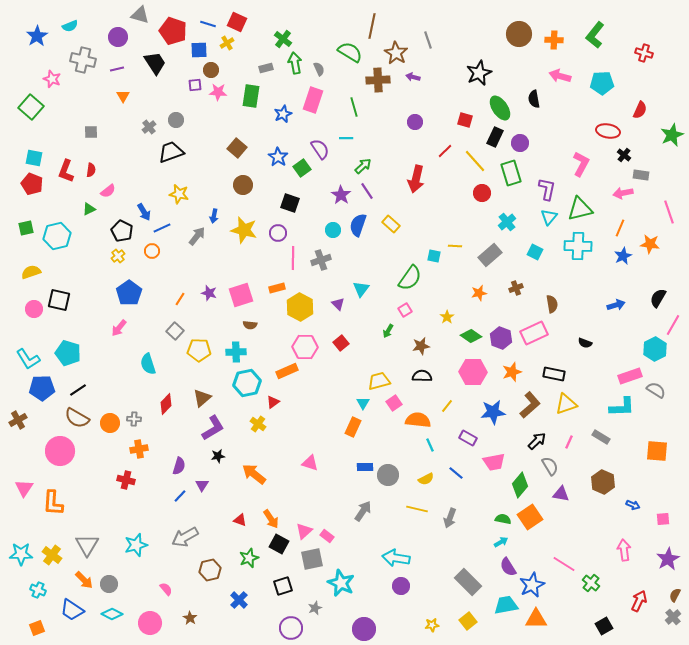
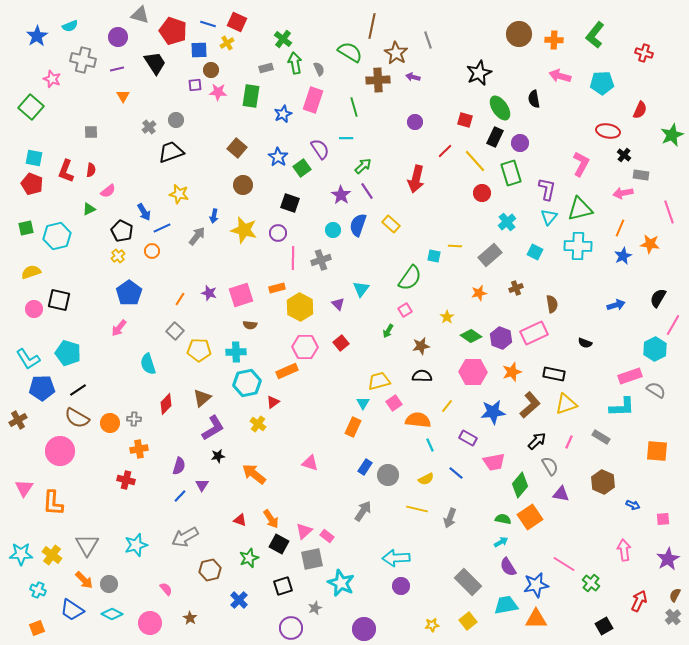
blue rectangle at (365, 467): rotated 56 degrees counterclockwise
cyan arrow at (396, 558): rotated 12 degrees counterclockwise
blue star at (532, 585): moved 4 px right; rotated 15 degrees clockwise
